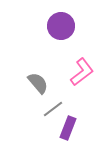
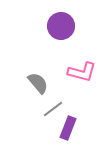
pink L-shape: rotated 52 degrees clockwise
